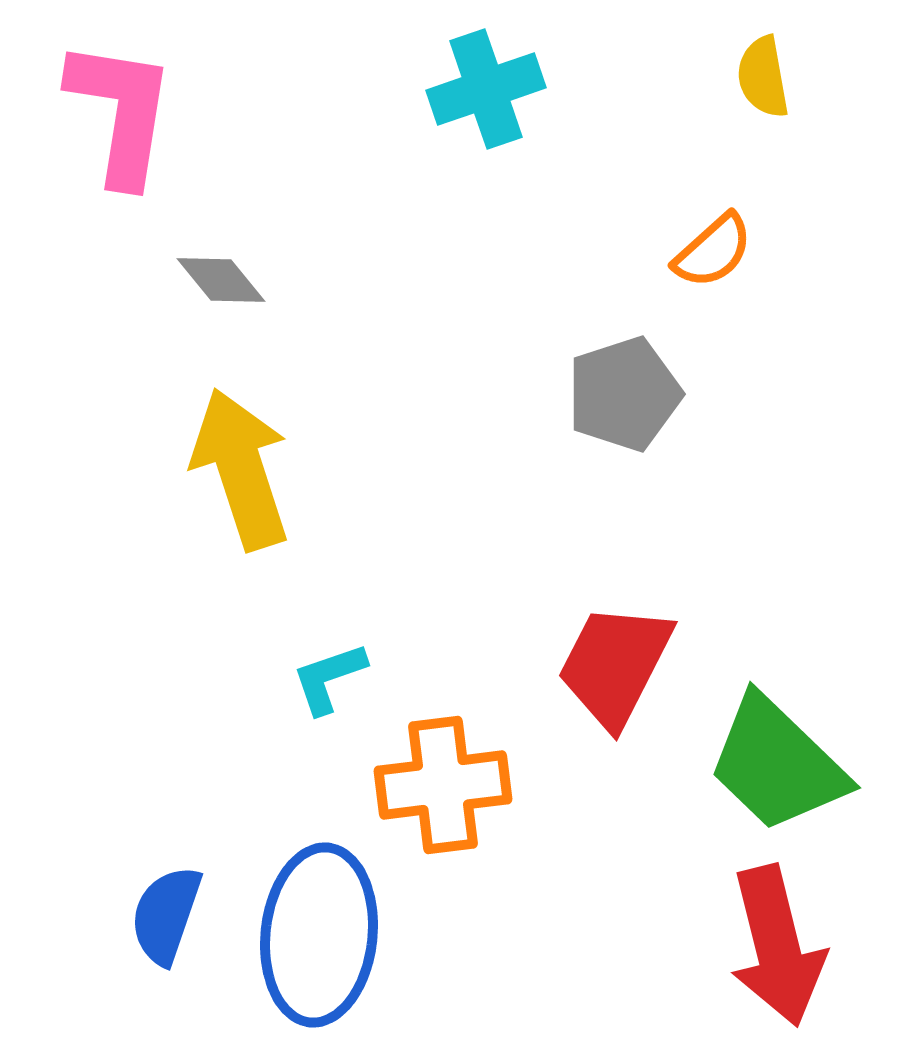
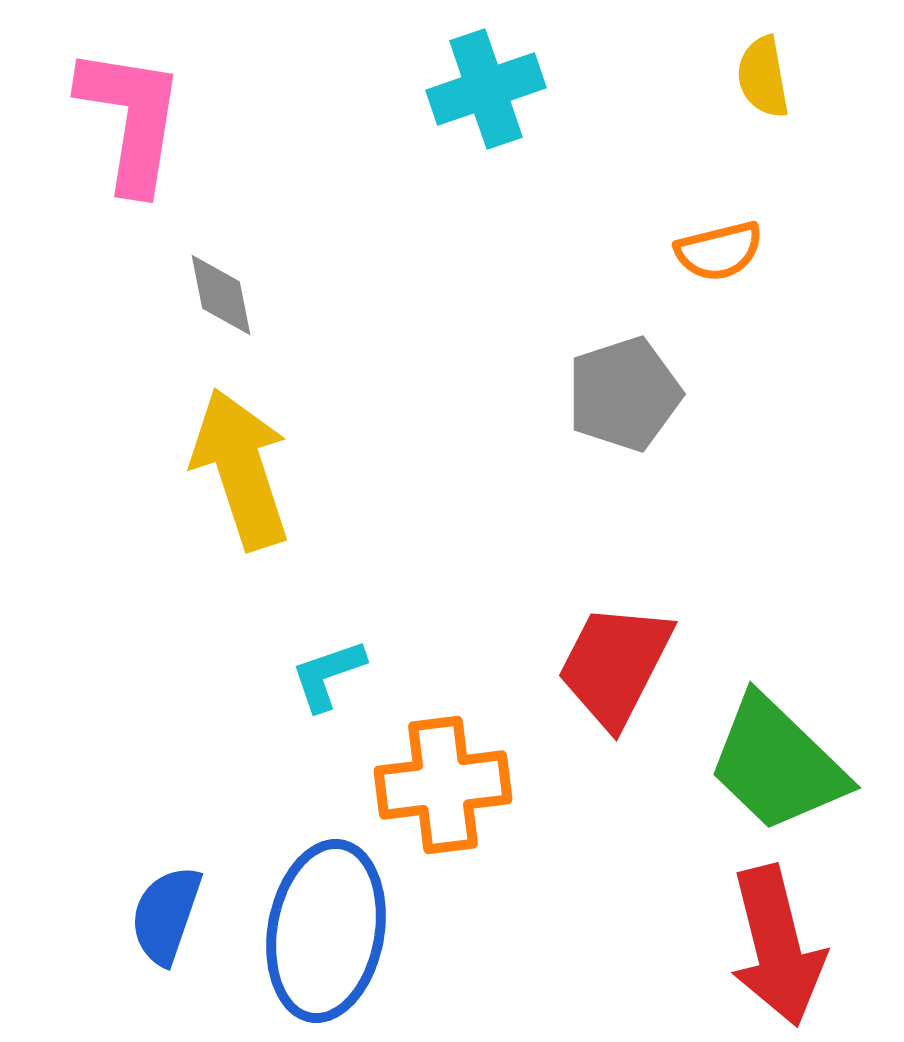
pink L-shape: moved 10 px right, 7 px down
orange semicircle: moved 6 px right; rotated 28 degrees clockwise
gray diamond: moved 15 px down; rotated 28 degrees clockwise
cyan L-shape: moved 1 px left, 3 px up
blue ellipse: moved 7 px right, 4 px up; rotated 4 degrees clockwise
